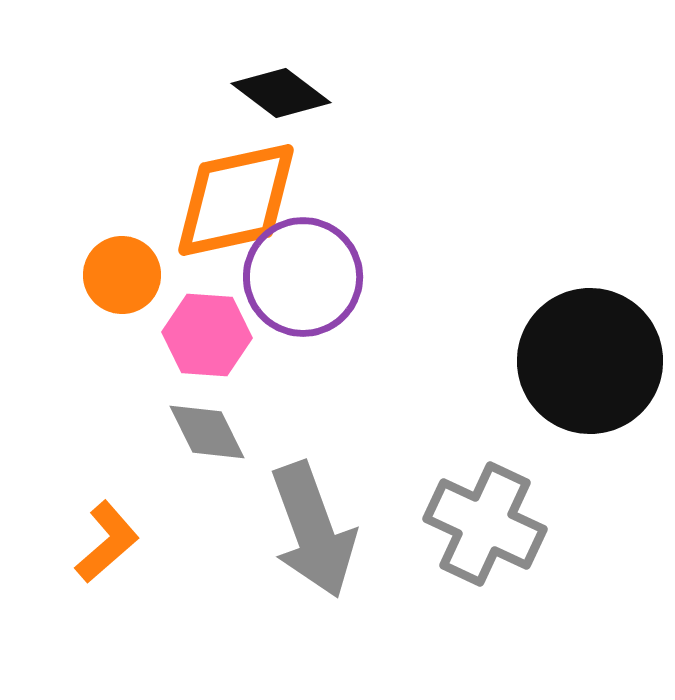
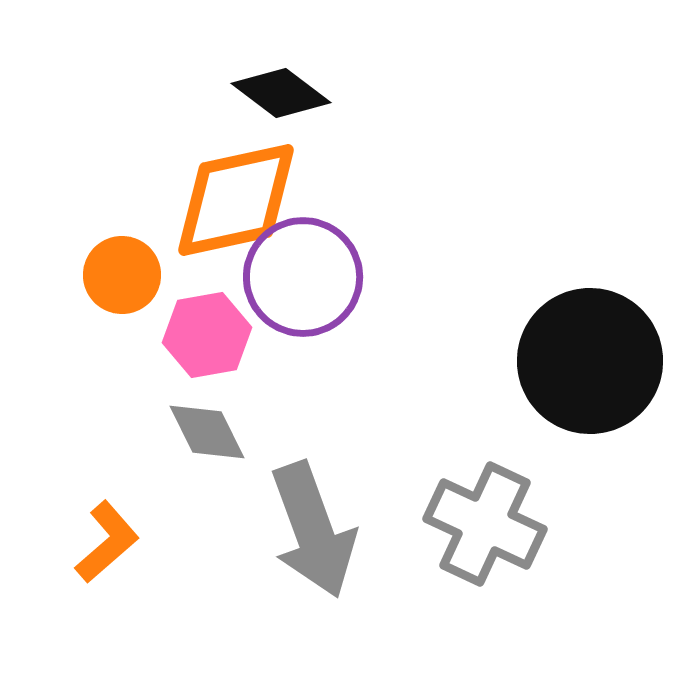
pink hexagon: rotated 14 degrees counterclockwise
